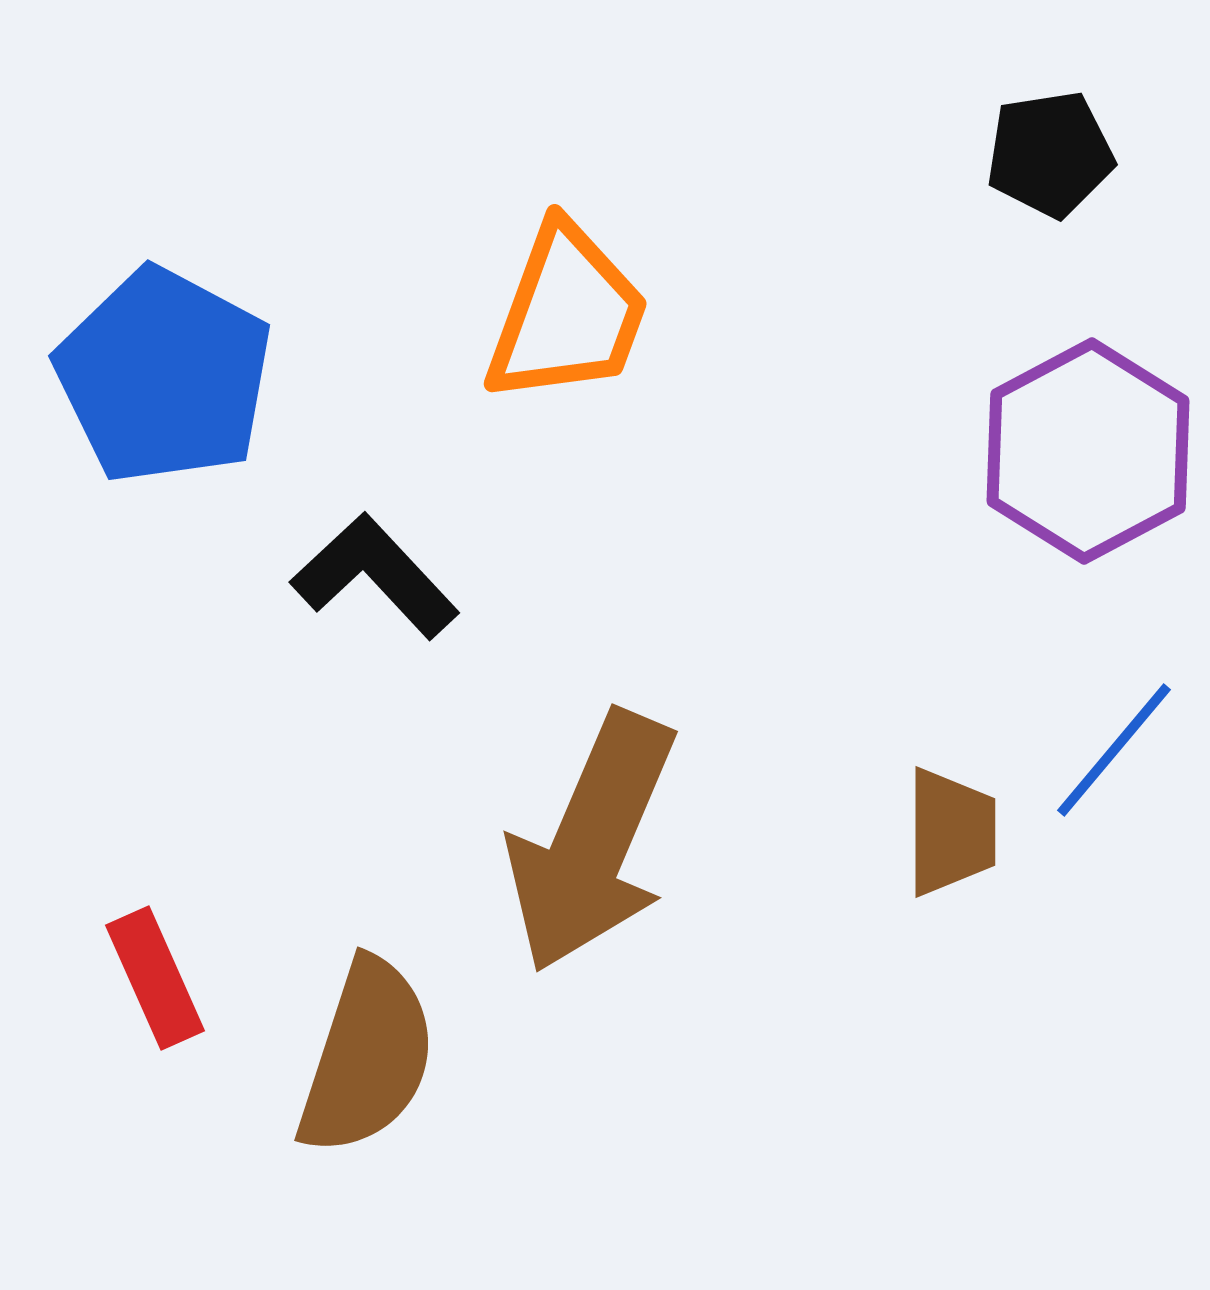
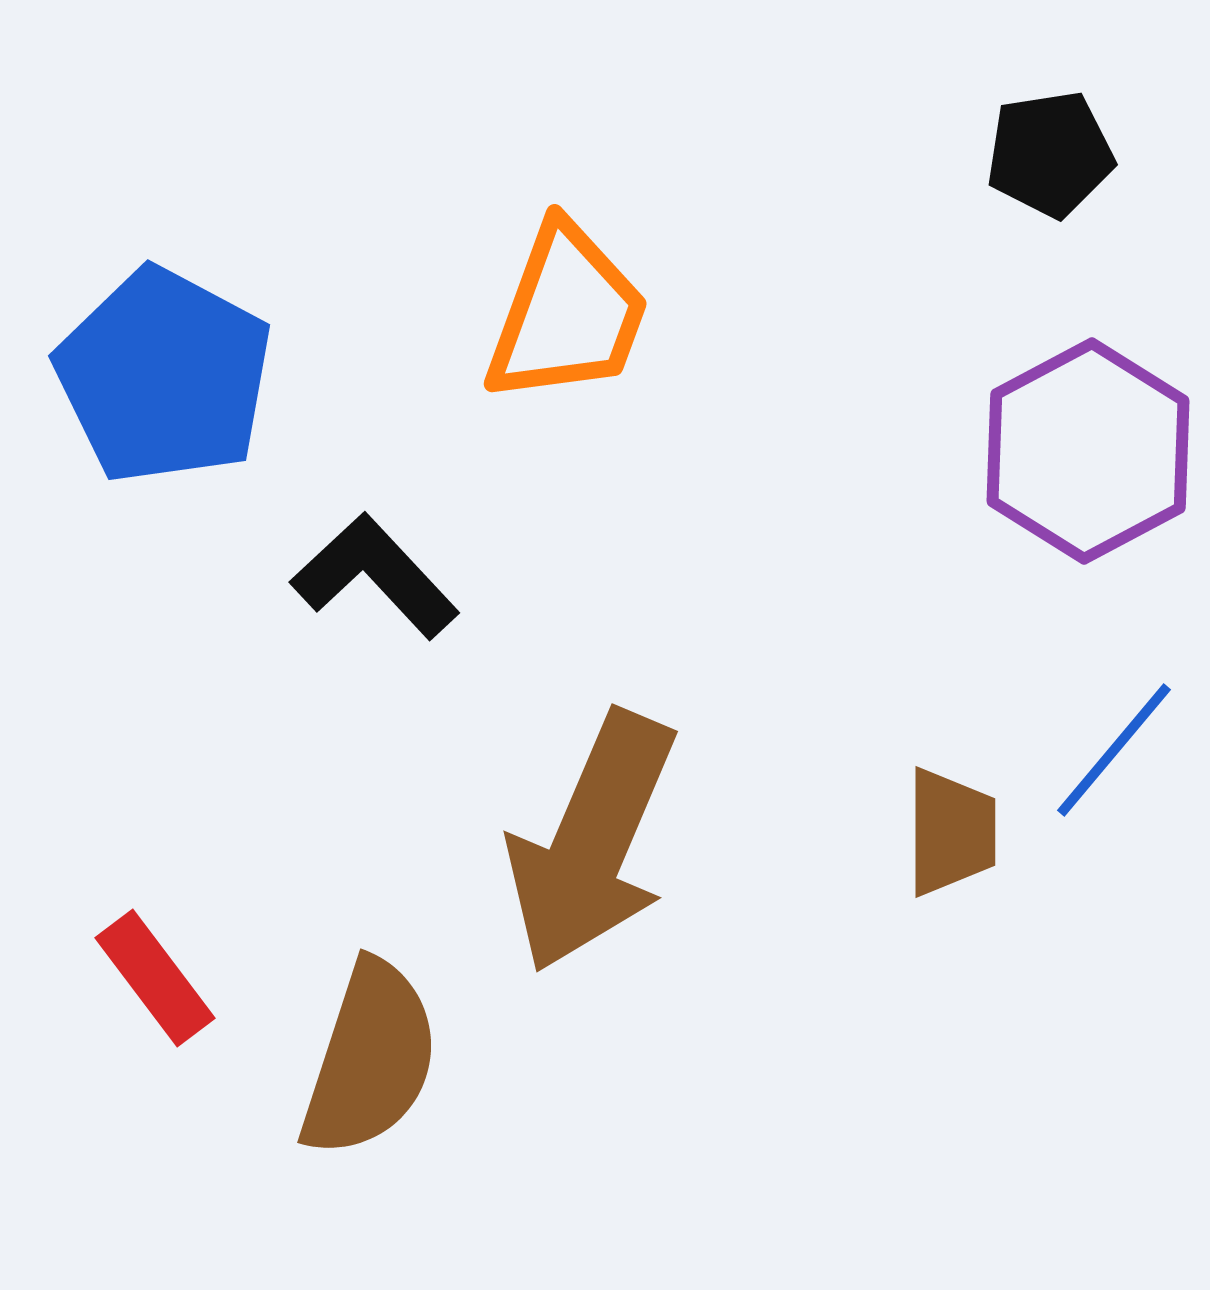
red rectangle: rotated 13 degrees counterclockwise
brown semicircle: moved 3 px right, 2 px down
